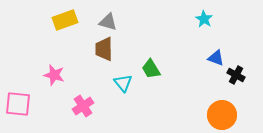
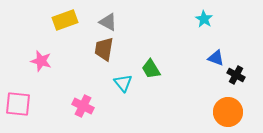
gray triangle: rotated 12 degrees clockwise
brown trapezoid: rotated 10 degrees clockwise
pink star: moved 13 px left, 14 px up
pink cross: rotated 30 degrees counterclockwise
orange circle: moved 6 px right, 3 px up
